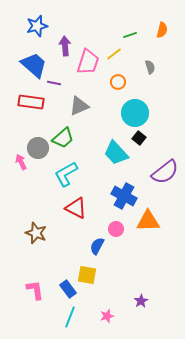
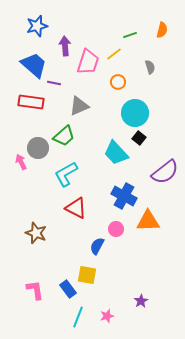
green trapezoid: moved 1 px right, 2 px up
cyan line: moved 8 px right
